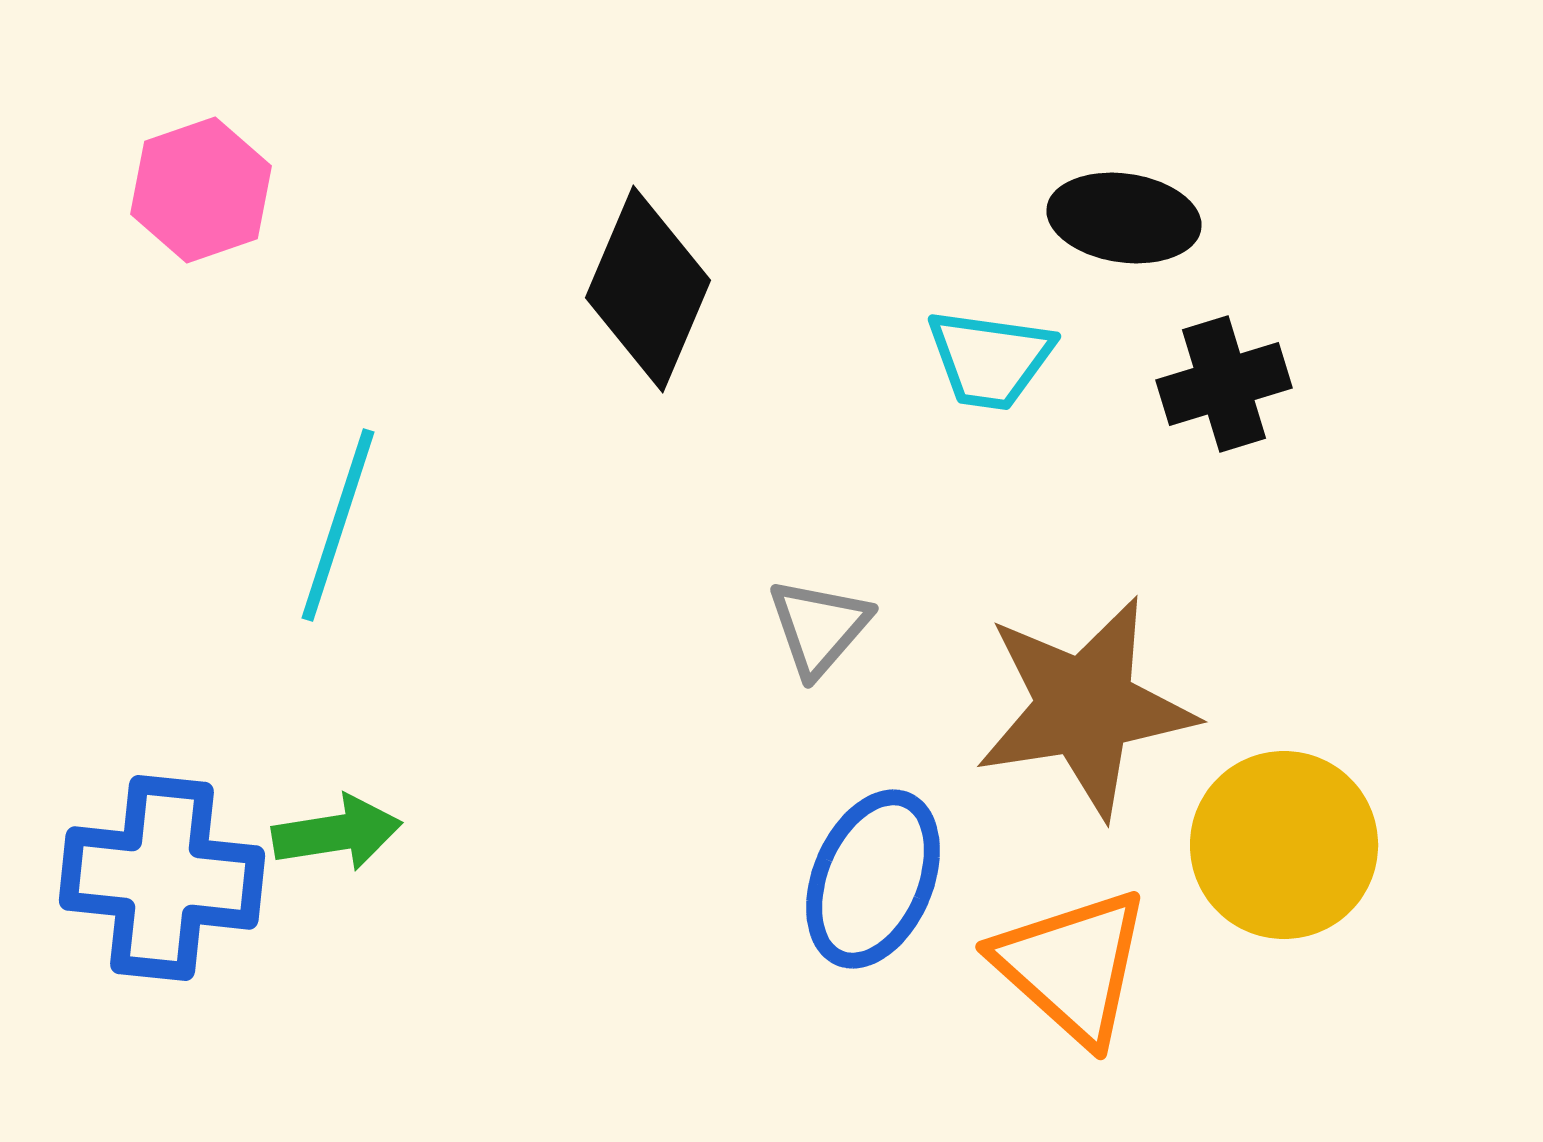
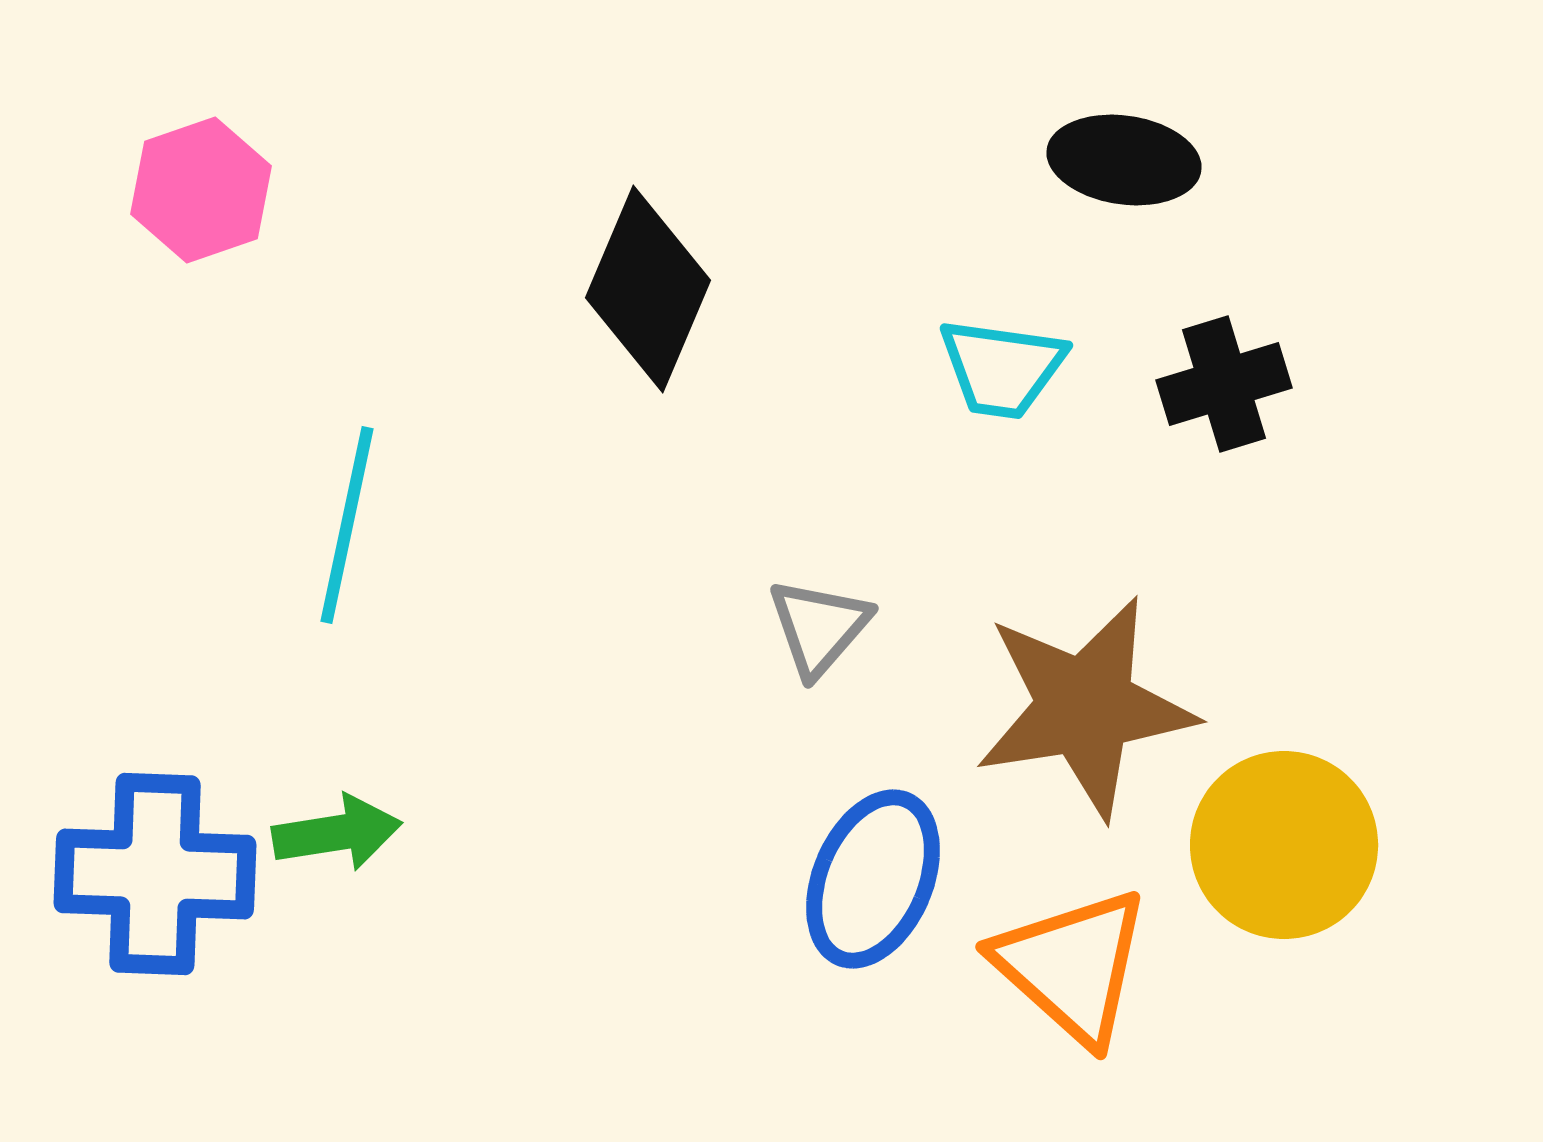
black ellipse: moved 58 px up
cyan trapezoid: moved 12 px right, 9 px down
cyan line: moved 9 px right; rotated 6 degrees counterclockwise
blue cross: moved 7 px left, 4 px up; rotated 4 degrees counterclockwise
